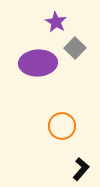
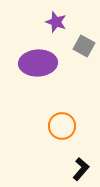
purple star: rotated 10 degrees counterclockwise
gray square: moved 9 px right, 2 px up; rotated 15 degrees counterclockwise
